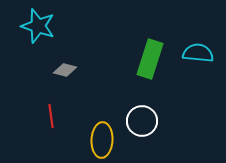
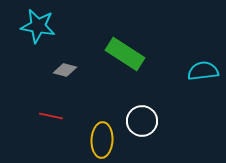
cyan star: rotated 8 degrees counterclockwise
cyan semicircle: moved 5 px right, 18 px down; rotated 12 degrees counterclockwise
green rectangle: moved 25 px left, 5 px up; rotated 75 degrees counterclockwise
red line: rotated 70 degrees counterclockwise
